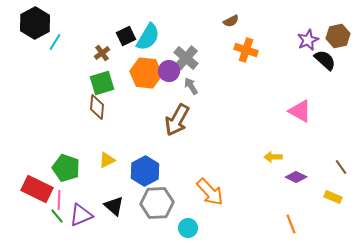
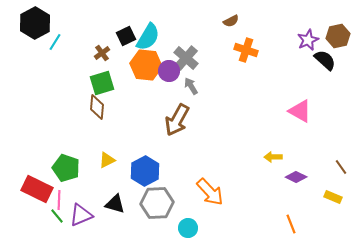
orange hexagon: moved 8 px up
black triangle: moved 1 px right, 2 px up; rotated 25 degrees counterclockwise
